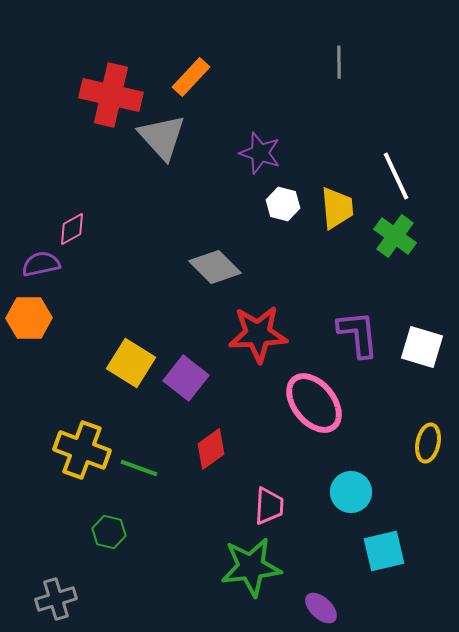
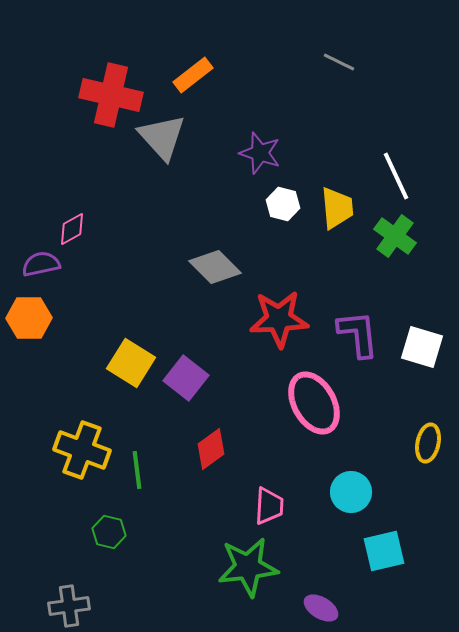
gray line: rotated 64 degrees counterclockwise
orange rectangle: moved 2 px right, 2 px up; rotated 9 degrees clockwise
red star: moved 21 px right, 15 px up
pink ellipse: rotated 10 degrees clockwise
green line: moved 2 px left, 2 px down; rotated 63 degrees clockwise
green star: moved 3 px left
gray cross: moved 13 px right, 7 px down; rotated 9 degrees clockwise
purple ellipse: rotated 12 degrees counterclockwise
